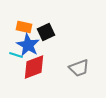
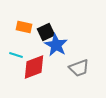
blue star: moved 28 px right
